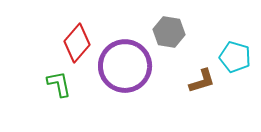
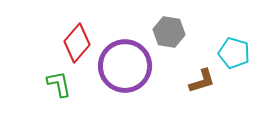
cyan pentagon: moved 1 px left, 4 px up
